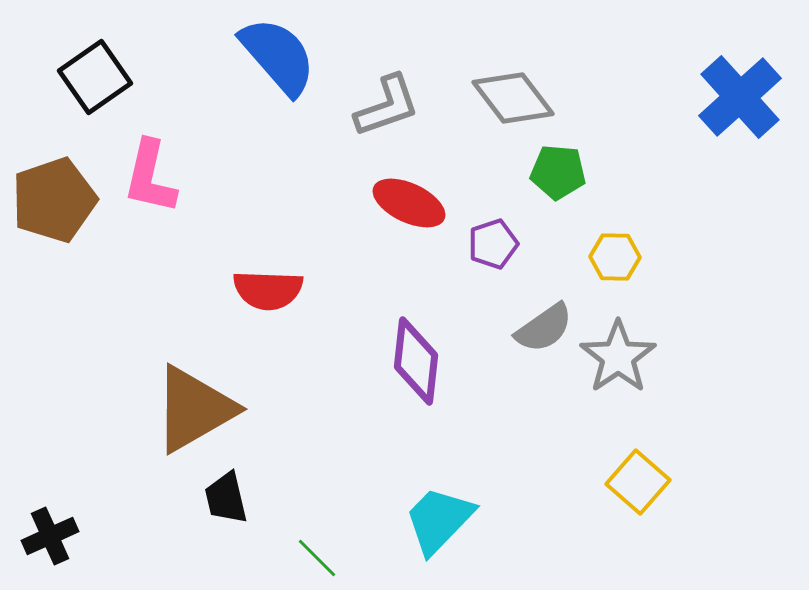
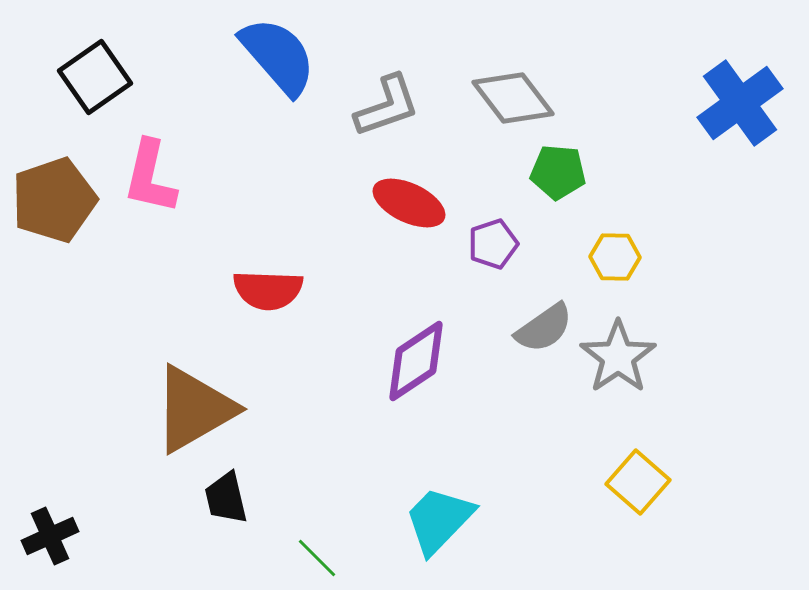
blue cross: moved 6 px down; rotated 6 degrees clockwise
purple diamond: rotated 50 degrees clockwise
